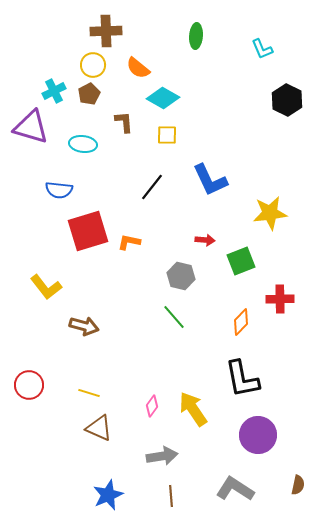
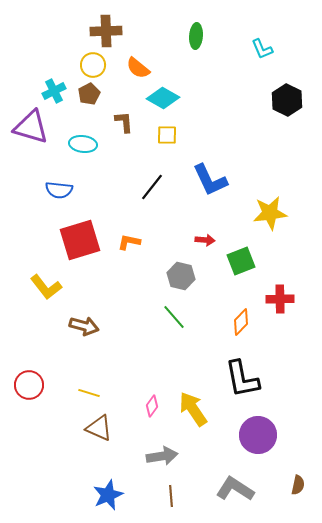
red square: moved 8 px left, 9 px down
